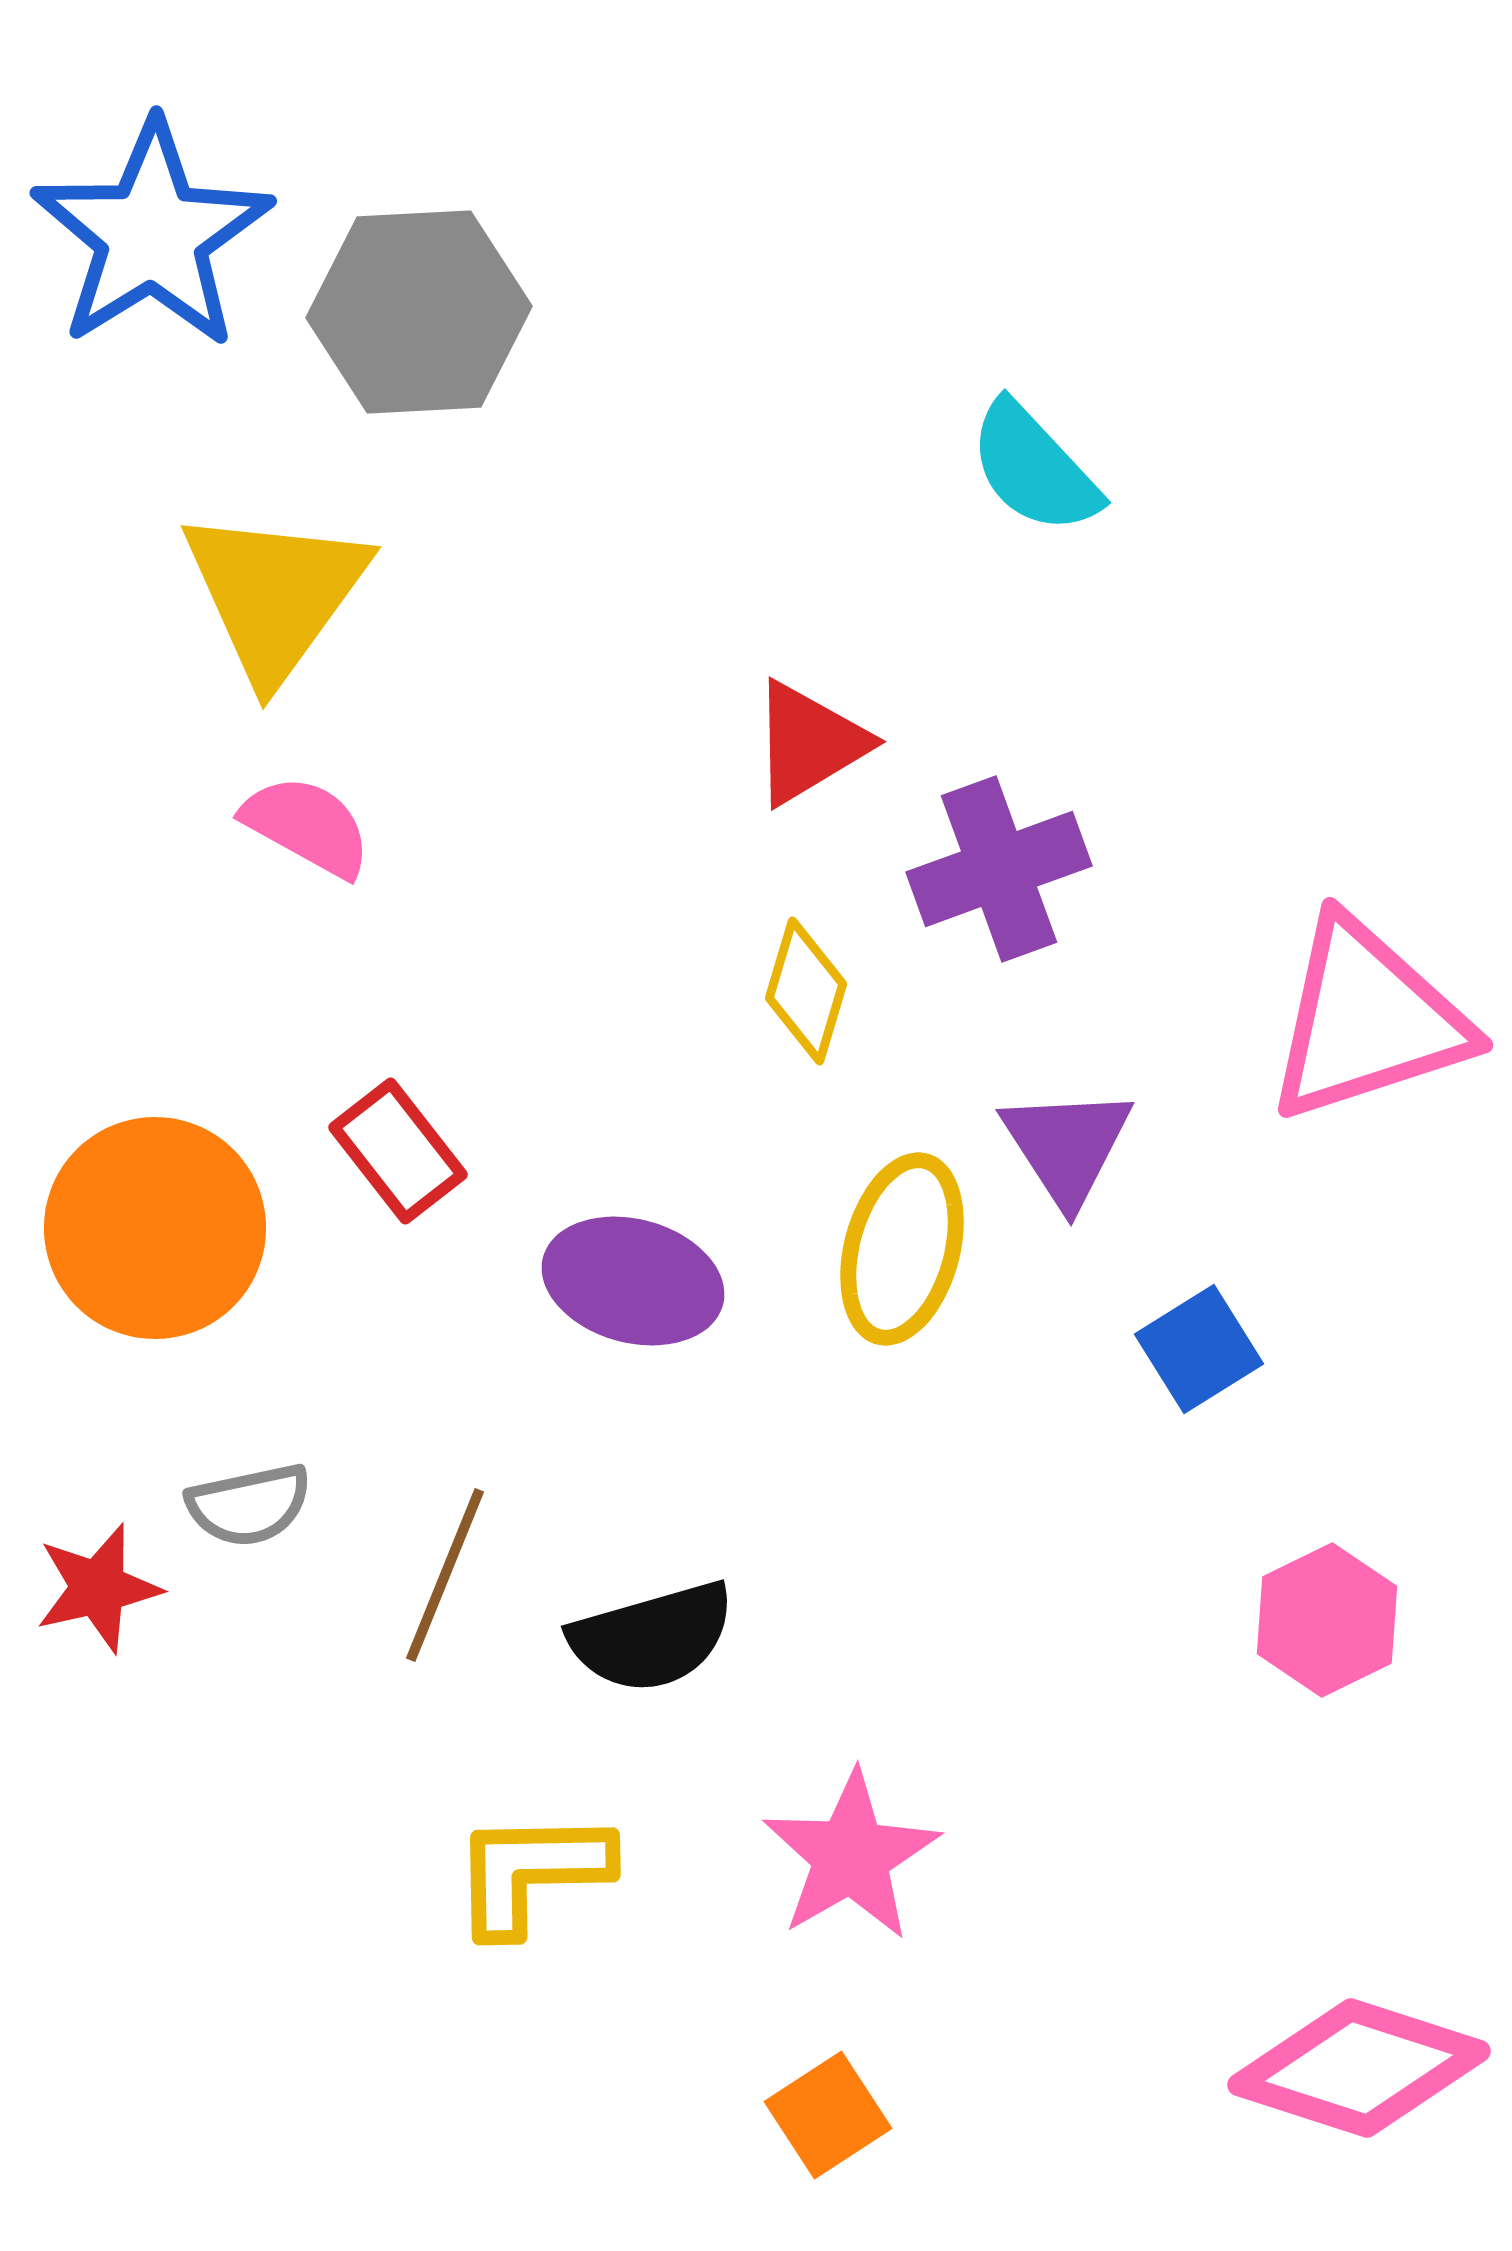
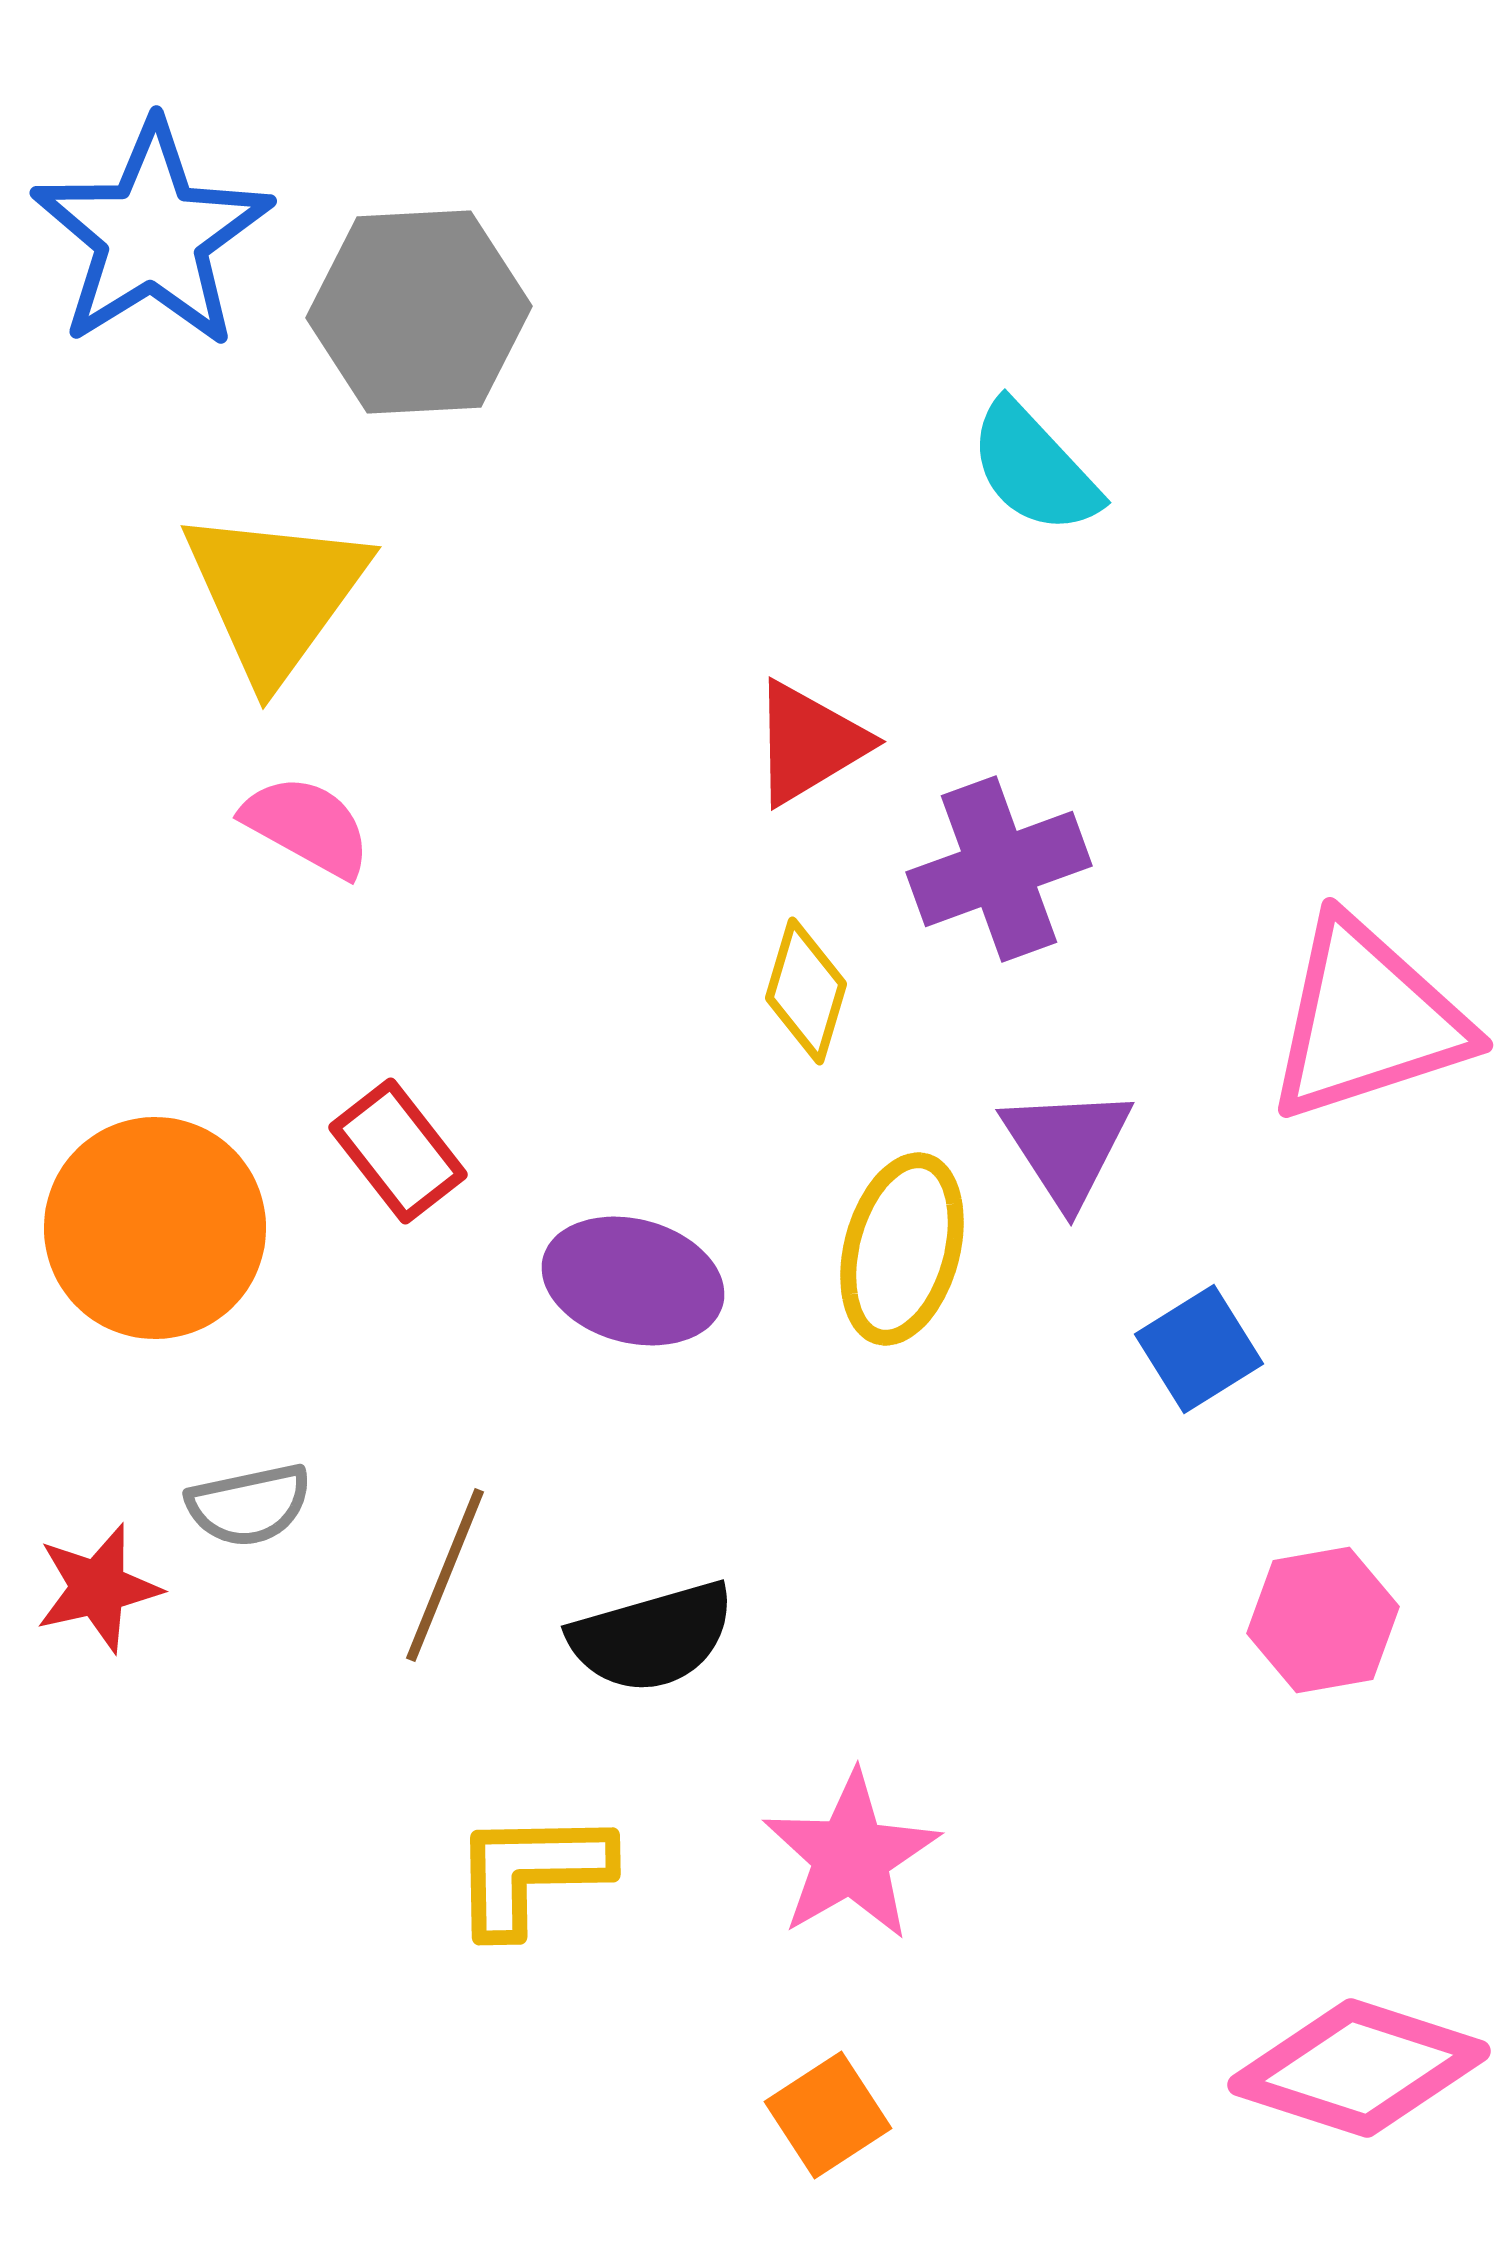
pink hexagon: moved 4 px left; rotated 16 degrees clockwise
